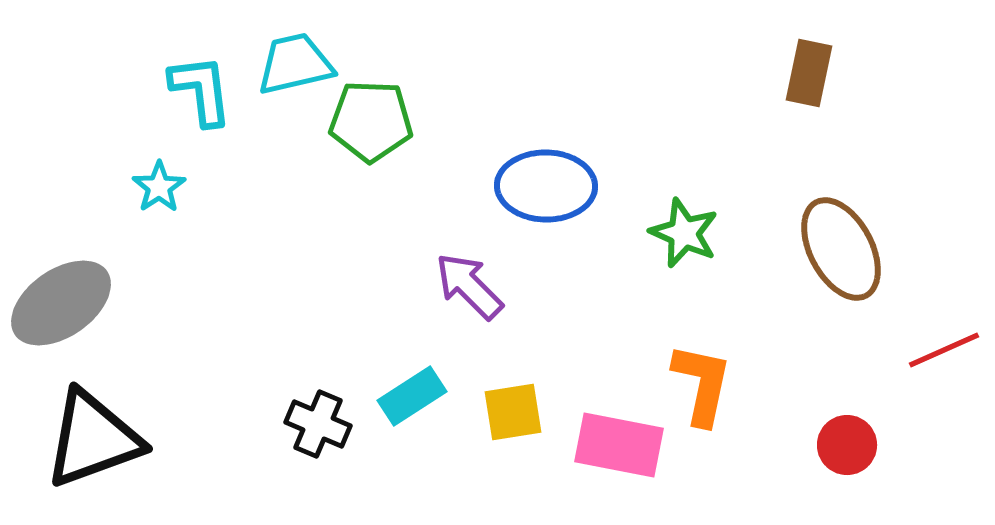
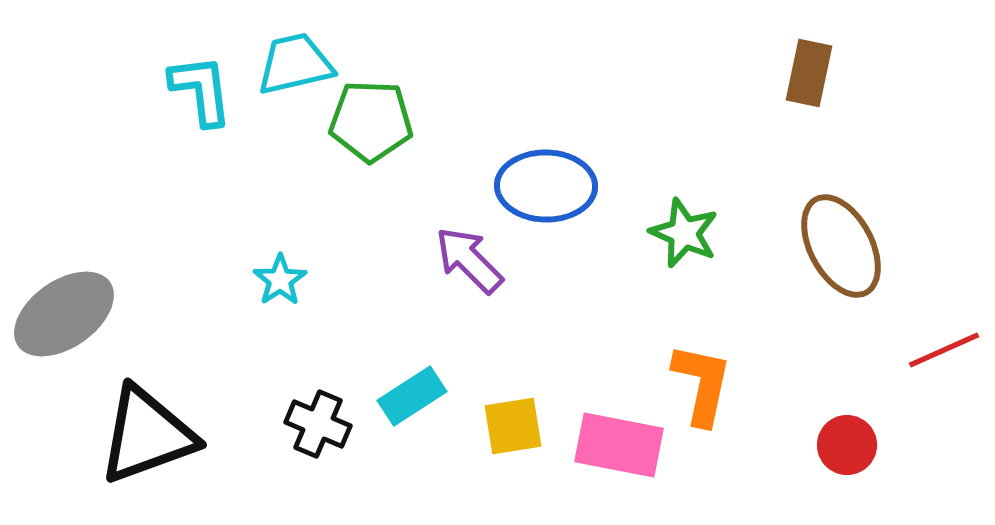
cyan star: moved 121 px right, 93 px down
brown ellipse: moved 3 px up
purple arrow: moved 26 px up
gray ellipse: moved 3 px right, 11 px down
yellow square: moved 14 px down
black triangle: moved 54 px right, 4 px up
